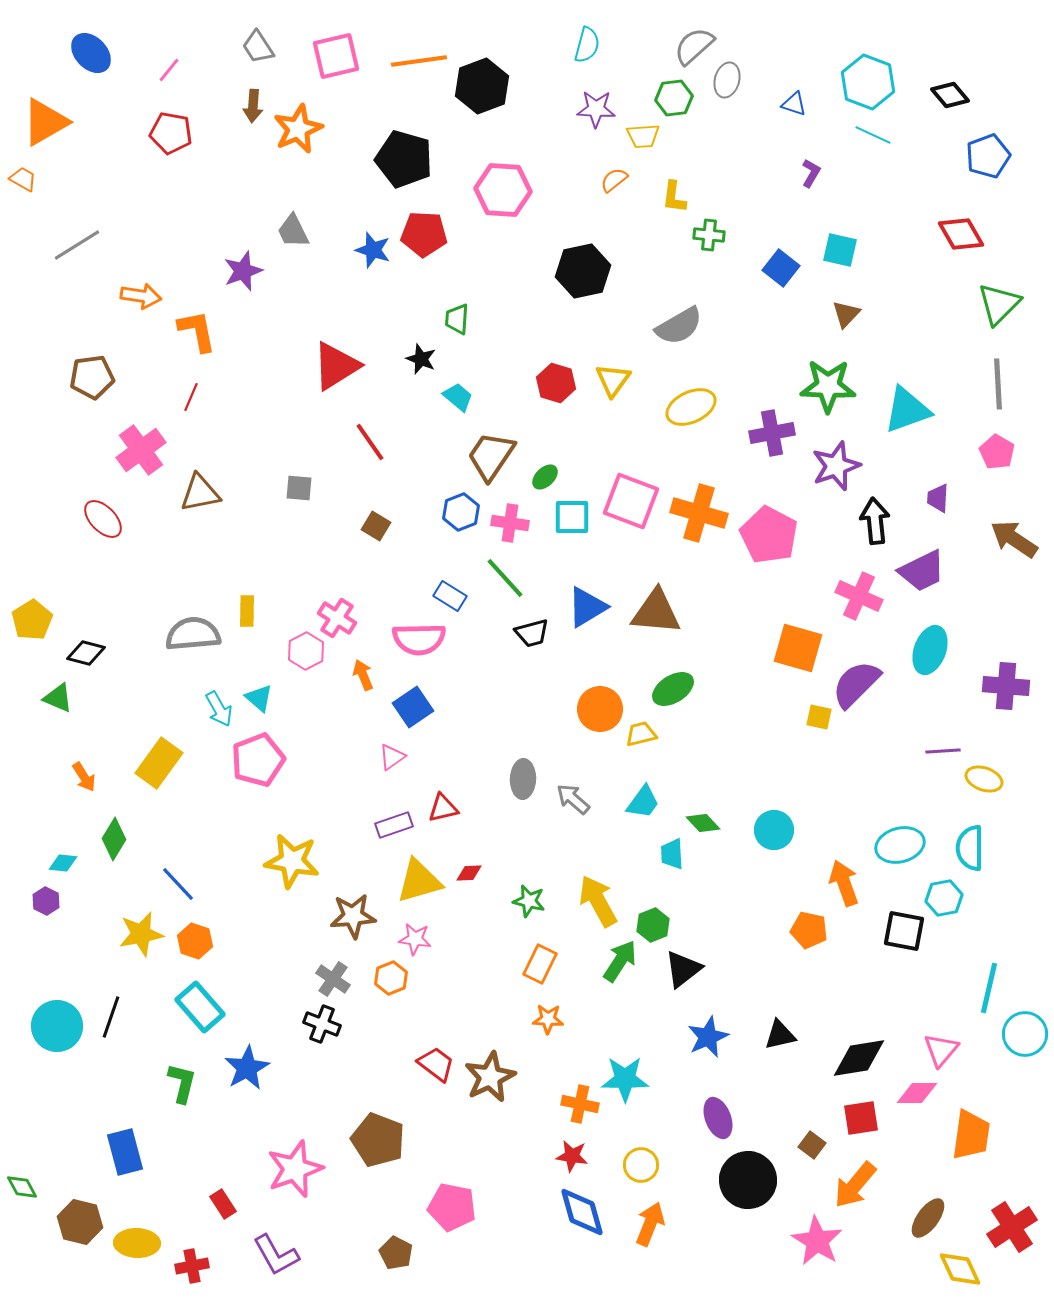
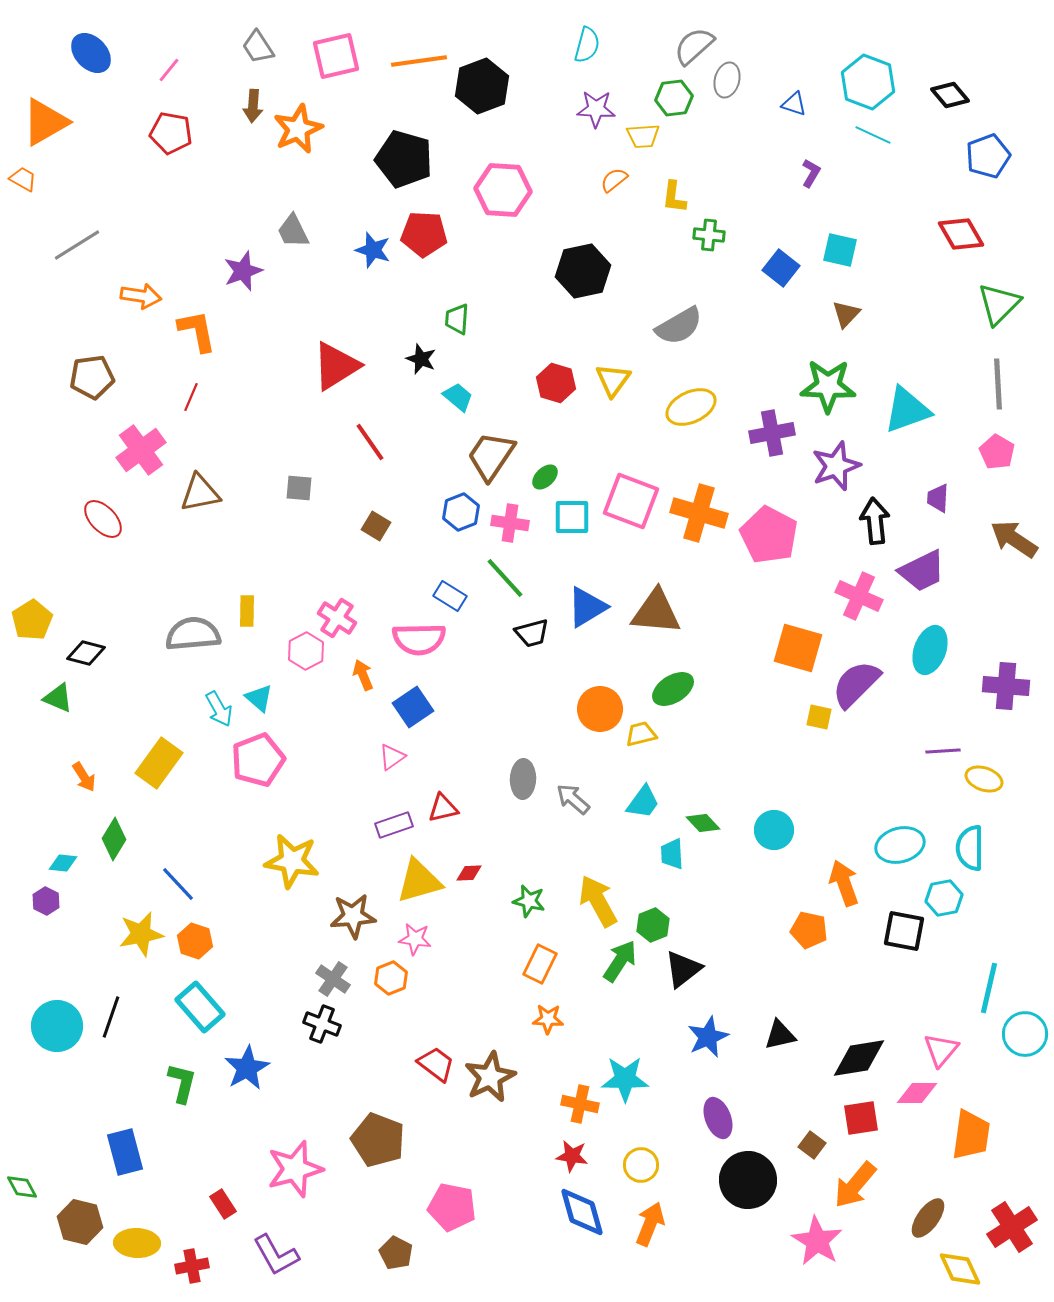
pink star at (295, 1169): rotated 4 degrees clockwise
